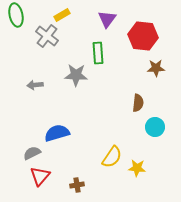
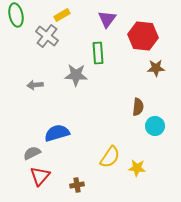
brown semicircle: moved 4 px down
cyan circle: moved 1 px up
yellow semicircle: moved 2 px left
